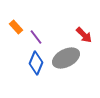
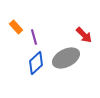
purple line: moved 2 px left; rotated 21 degrees clockwise
blue diamond: rotated 25 degrees clockwise
